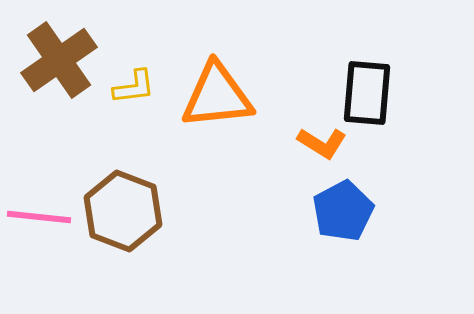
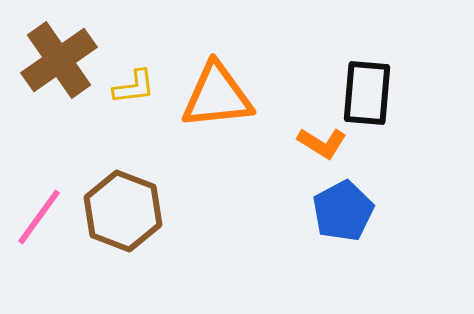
pink line: rotated 60 degrees counterclockwise
